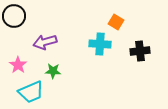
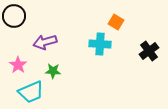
black cross: moved 9 px right; rotated 30 degrees counterclockwise
